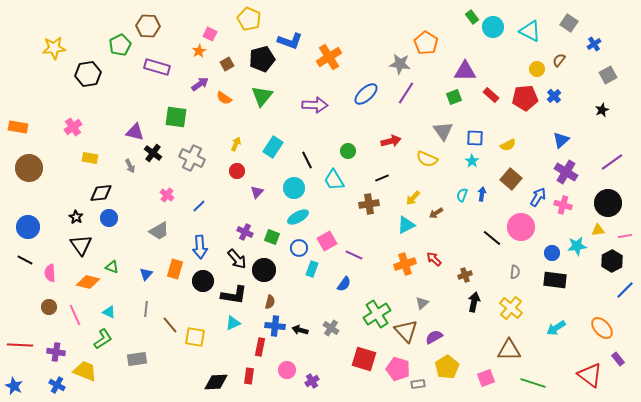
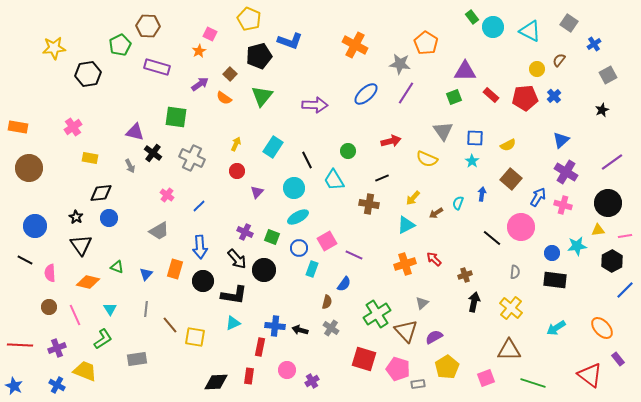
orange cross at (329, 57): moved 26 px right, 12 px up; rotated 30 degrees counterclockwise
black pentagon at (262, 59): moved 3 px left, 3 px up
brown square at (227, 64): moved 3 px right, 10 px down; rotated 16 degrees counterclockwise
cyan semicircle at (462, 195): moved 4 px left, 8 px down
brown cross at (369, 204): rotated 18 degrees clockwise
blue circle at (28, 227): moved 7 px right, 1 px up
green triangle at (112, 267): moved 5 px right
brown semicircle at (270, 302): moved 57 px right
cyan triangle at (109, 312): moved 1 px right, 3 px up; rotated 32 degrees clockwise
purple cross at (56, 352): moved 1 px right, 4 px up; rotated 30 degrees counterclockwise
